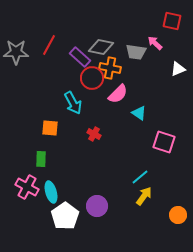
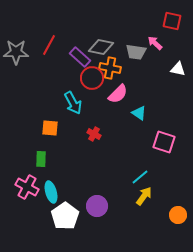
white triangle: rotated 35 degrees clockwise
